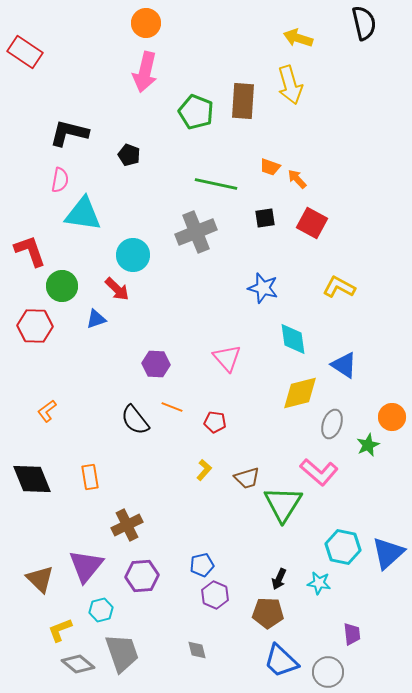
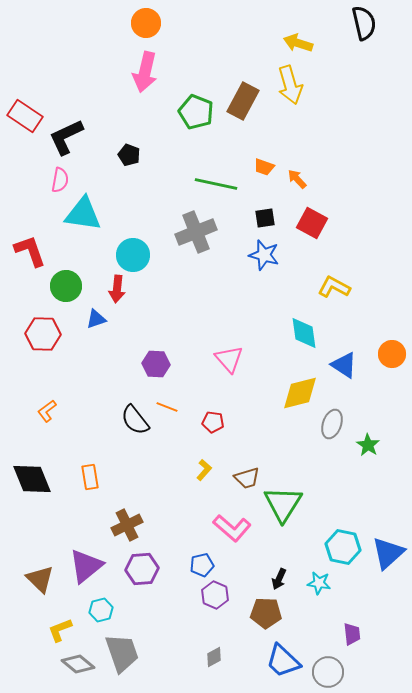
yellow arrow at (298, 38): moved 5 px down
red rectangle at (25, 52): moved 64 px down
brown rectangle at (243, 101): rotated 24 degrees clockwise
black L-shape at (69, 133): moved 3 px left, 4 px down; rotated 39 degrees counterclockwise
orange trapezoid at (270, 167): moved 6 px left
green circle at (62, 286): moved 4 px right
yellow L-shape at (339, 287): moved 5 px left
blue star at (263, 288): moved 1 px right, 33 px up
red arrow at (117, 289): rotated 52 degrees clockwise
red hexagon at (35, 326): moved 8 px right, 8 px down
cyan diamond at (293, 339): moved 11 px right, 6 px up
pink triangle at (227, 358): moved 2 px right, 1 px down
orange line at (172, 407): moved 5 px left
orange circle at (392, 417): moved 63 px up
red pentagon at (215, 422): moved 2 px left
green star at (368, 445): rotated 15 degrees counterclockwise
pink L-shape at (319, 472): moved 87 px left, 56 px down
purple triangle at (86, 566): rotated 12 degrees clockwise
purple hexagon at (142, 576): moved 7 px up
brown pentagon at (268, 613): moved 2 px left
gray diamond at (197, 650): moved 17 px right, 7 px down; rotated 75 degrees clockwise
blue trapezoid at (281, 661): moved 2 px right
